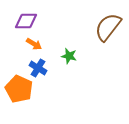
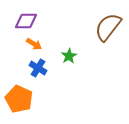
green star: rotated 28 degrees clockwise
orange pentagon: moved 10 px down
